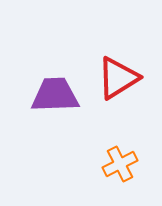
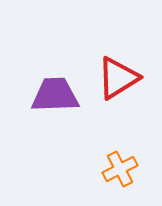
orange cross: moved 5 px down
